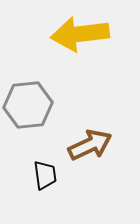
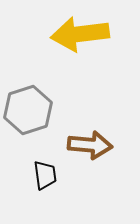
gray hexagon: moved 5 px down; rotated 12 degrees counterclockwise
brown arrow: rotated 30 degrees clockwise
